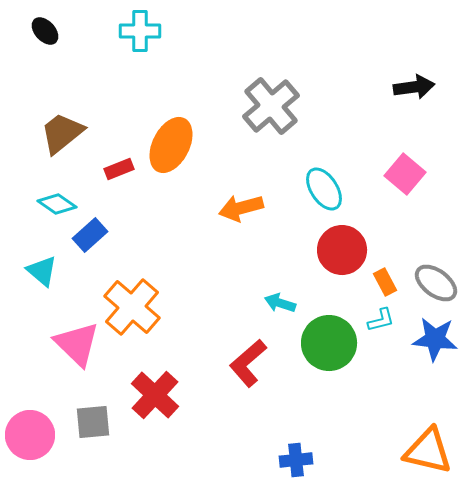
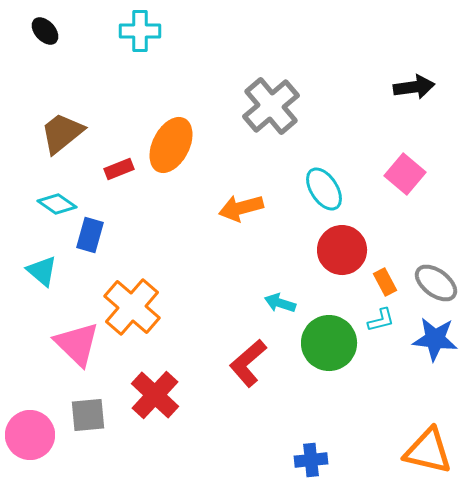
blue rectangle: rotated 32 degrees counterclockwise
gray square: moved 5 px left, 7 px up
blue cross: moved 15 px right
